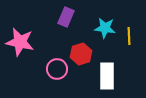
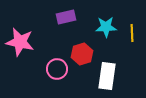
purple rectangle: rotated 54 degrees clockwise
cyan star: moved 1 px right, 1 px up; rotated 10 degrees counterclockwise
yellow line: moved 3 px right, 3 px up
red hexagon: moved 1 px right
white rectangle: rotated 8 degrees clockwise
